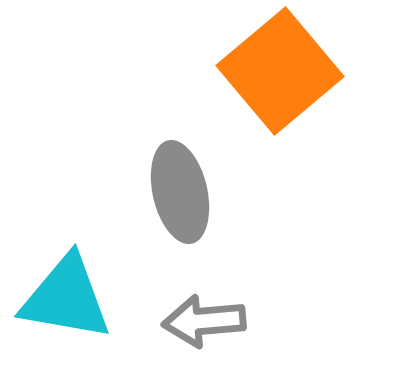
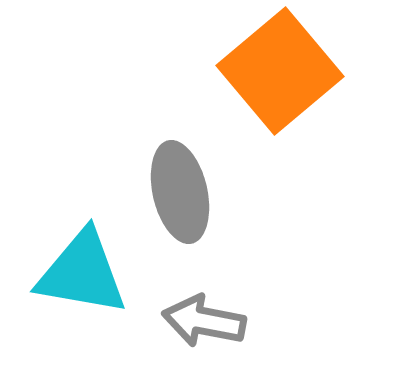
cyan triangle: moved 16 px right, 25 px up
gray arrow: rotated 16 degrees clockwise
